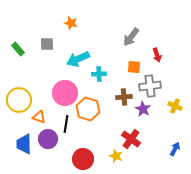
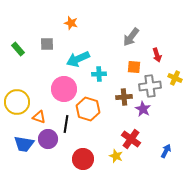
pink circle: moved 1 px left, 4 px up
yellow circle: moved 2 px left, 2 px down
yellow cross: moved 28 px up
blue trapezoid: rotated 80 degrees counterclockwise
blue arrow: moved 9 px left, 2 px down
